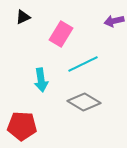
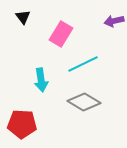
black triangle: rotated 42 degrees counterclockwise
red pentagon: moved 2 px up
